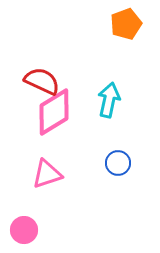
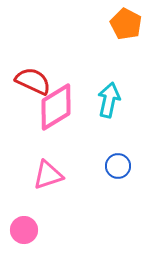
orange pentagon: rotated 24 degrees counterclockwise
red semicircle: moved 9 px left
pink diamond: moved 2 px right, 5 px up
blue circle: moved 3 px down
pink triangle: moved 1 px right, 1 px down
